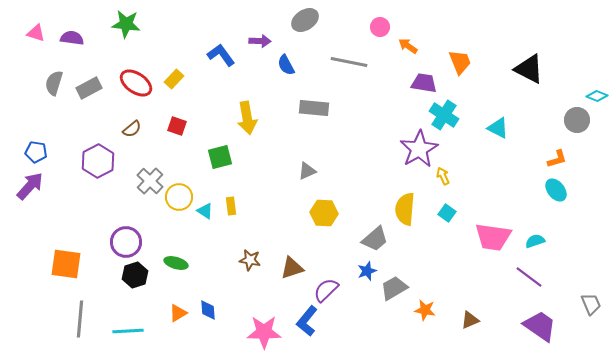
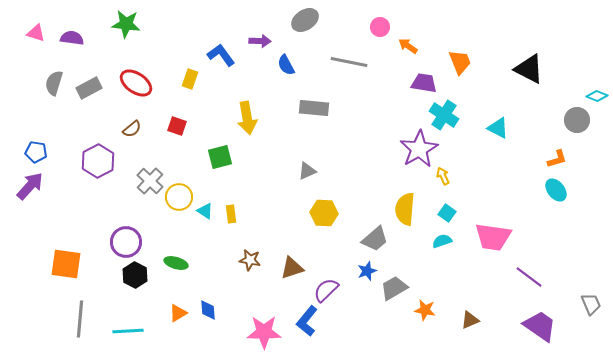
yellow rectangle at (174, 79): moved 16 px right; rotated 24 degrees counterclockwise
yellow rectangle at (231, 206): moved 8 px down
cyan semicircle at (535, 241): moved 93 px left
black hexagon at (135, 275): rotated 15 degrees counterclockwise
